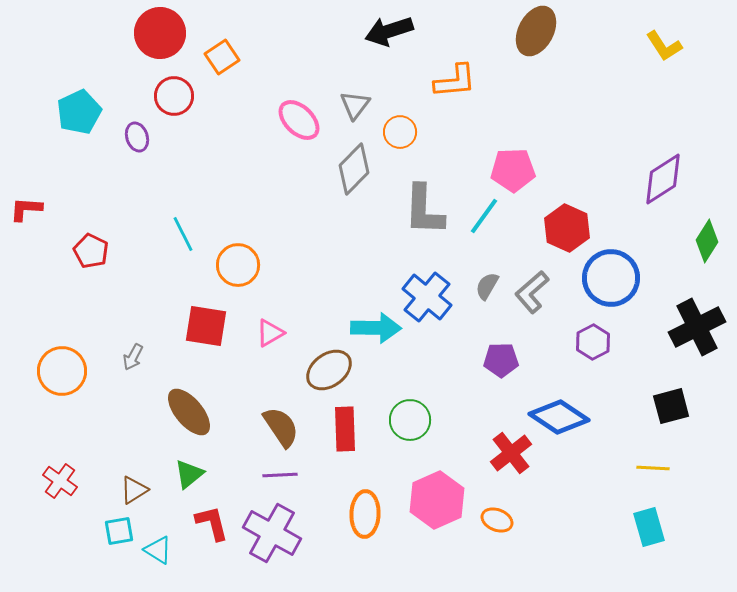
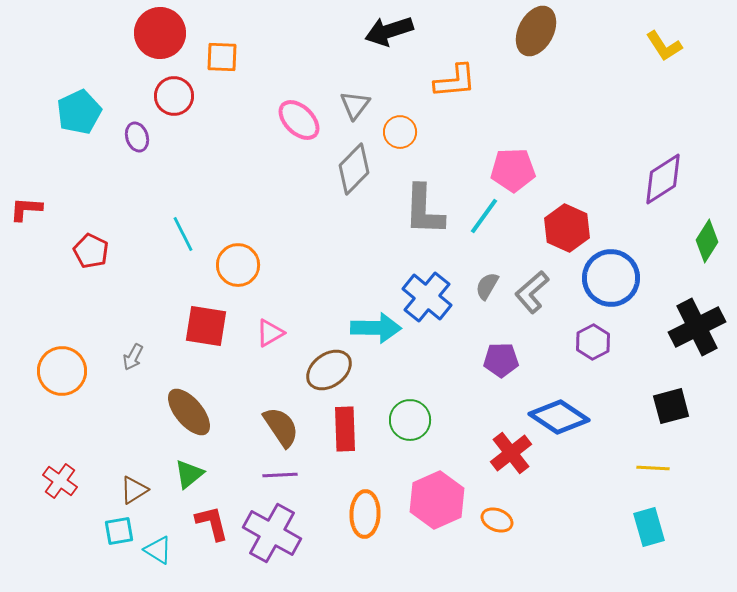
orange square at (222, 57): rotated 36 degrees clockwise
